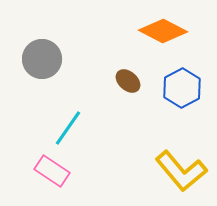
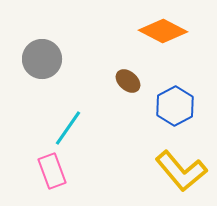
blue hexagon: moved 7 px left, 18 px down
pink rectangle: rotated 36 degrees clockwise
